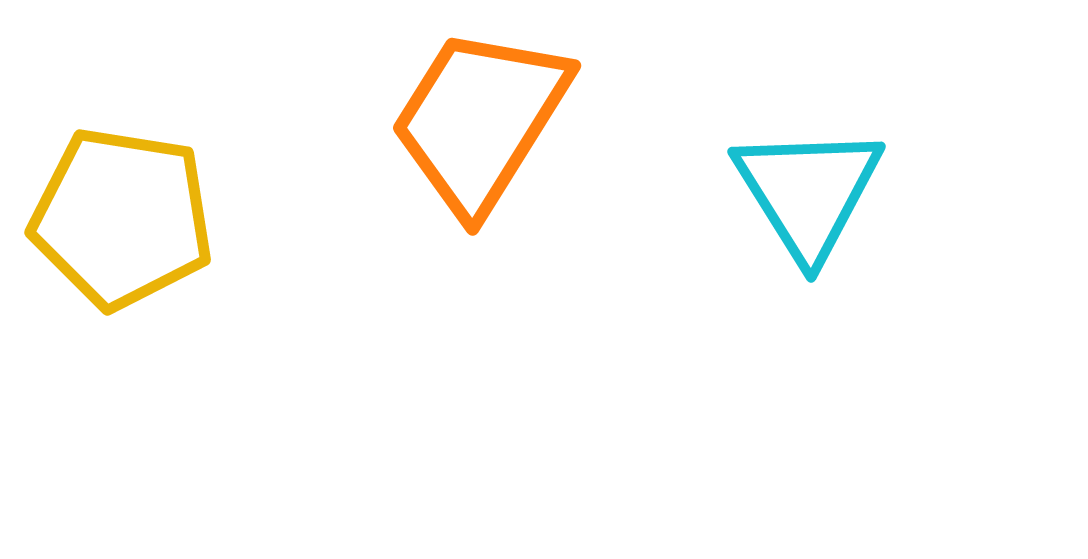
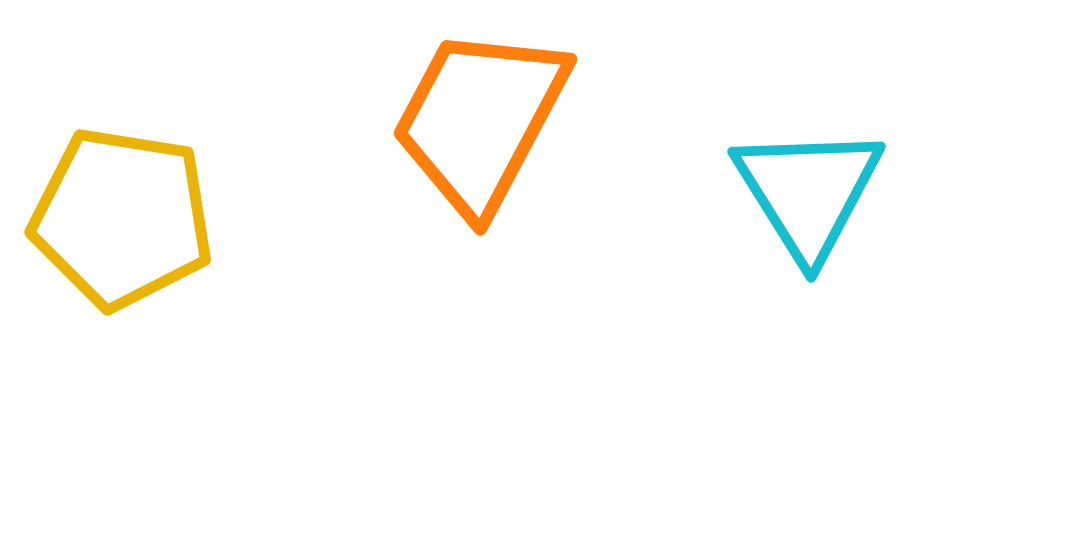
orange trapezoid: rotated 4 degrees counterclockwise
